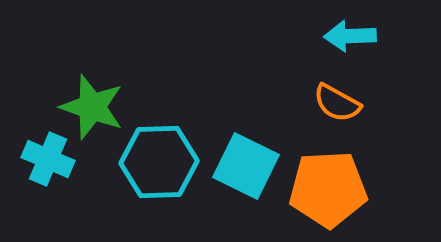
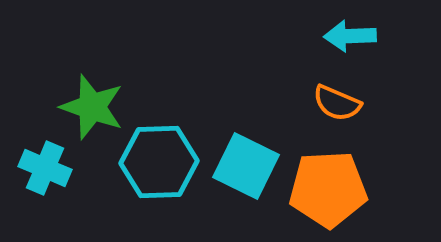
orange semicircle: rotated 6 degrees counterclockwise
cyan cross: moved 3 px left, 9 px down
